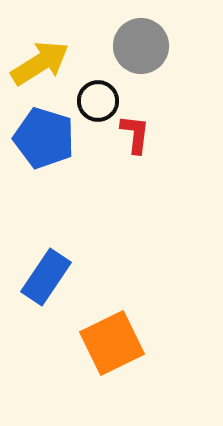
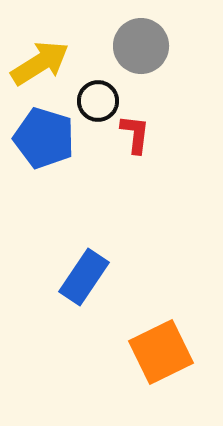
blue rectangle: moved 38 px right
orange square: moved 49 px right, 9 px down
